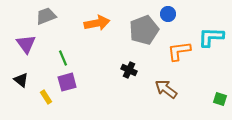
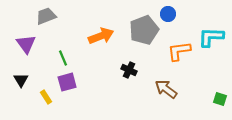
orange arrow: moved 4 px right, 13 px down; rotated 10 degrees counterclockwise
black triangle: rotated 21 degrees clockwise
